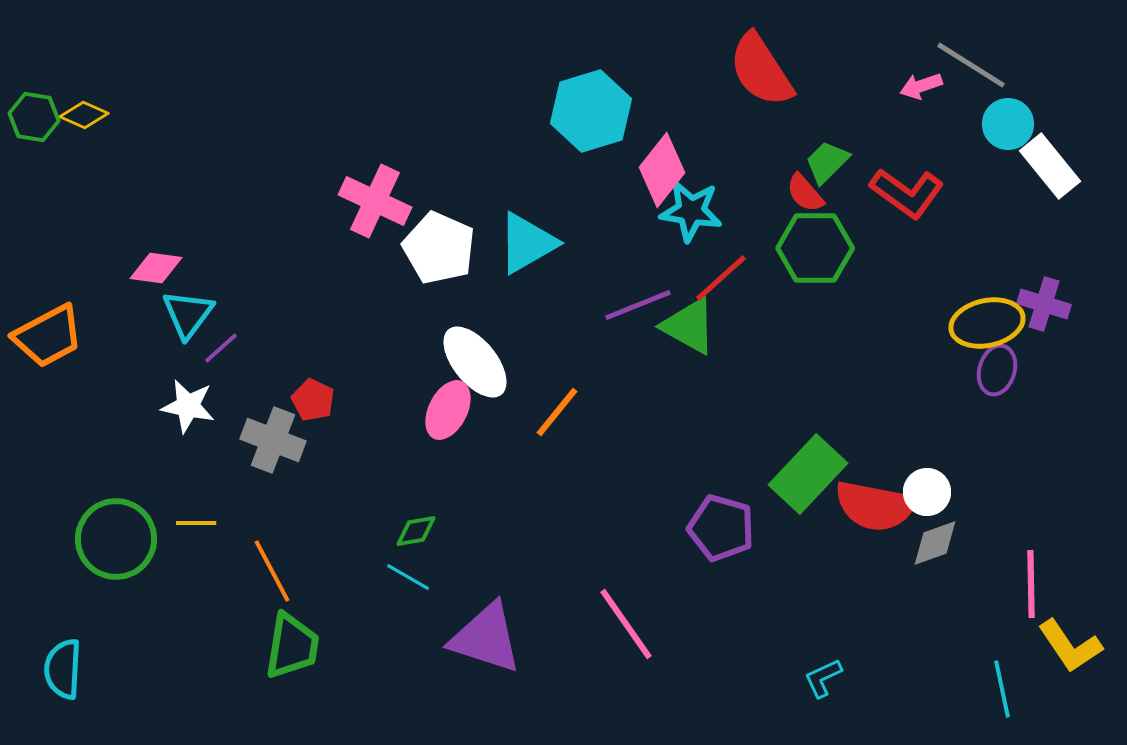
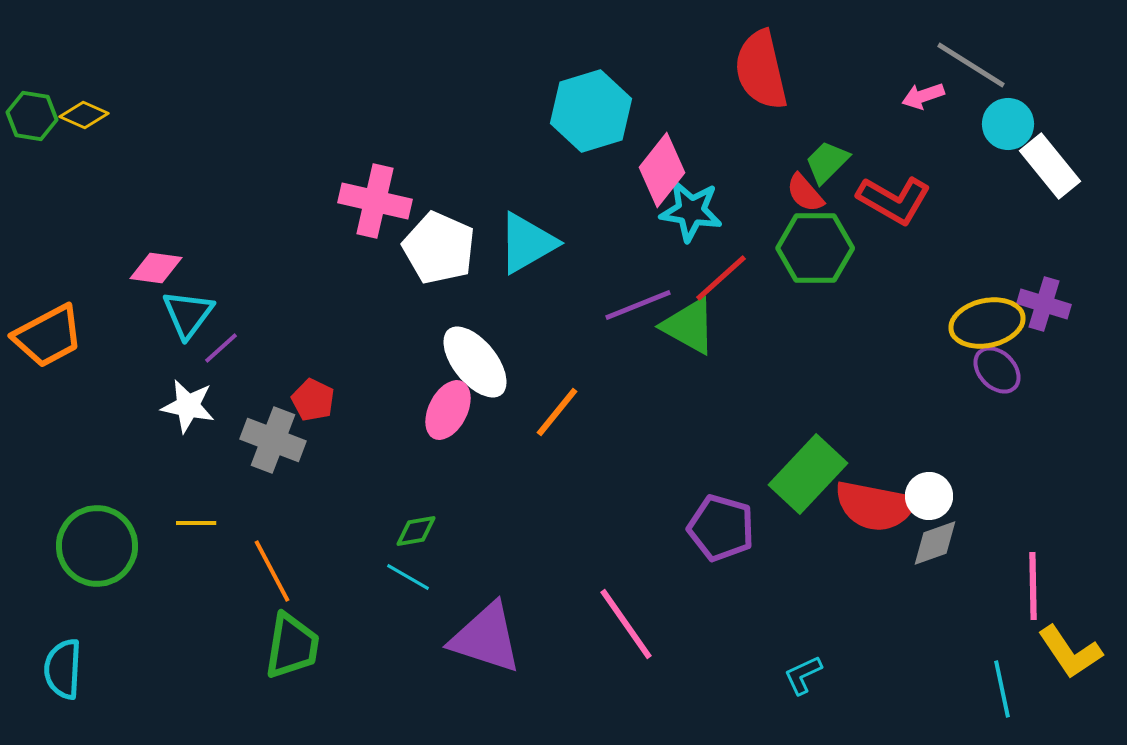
red semicircle at (761, 70): rotated 20 degrees clockwise
pink arrow at (921, 86): moved 2 px right, 10 px down
green hexagon at (34, 117): moved 2 px left, 1 px up
red L-shape at (907, 193): moved 13 px left, 7 px down; rotated 6 degrees counterclockwise
pink cross at (375, 201): rotated 12 degrees counterclockwise
purple ellipse at (997, 370): rotated 60 degrees counterclockwise
white circle at (927, 492): moved 2 px right, 4 px down
green circle at (116, 539): moved 19 px left, 7 px down
pink line at (1031, 584): moved 2 px right, 2 px down
yellow L-shape at (1070, 646): moved 6 px down
cyan L-shape at (823, 678): moved 20 px left, 3 px up
